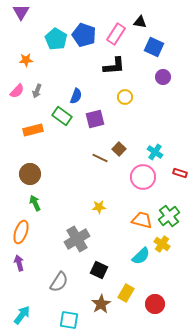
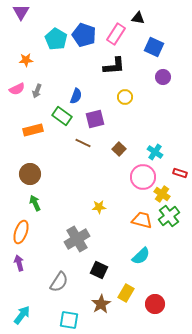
black triangle: moved 2 px left, 4 px up
pink semicircle: moved 2 px up; rotated 21 degrees clockwise
brown line: moved 17 px left, 15 px up
yellow cross: moved 50 px up
